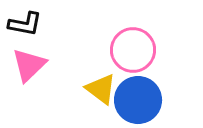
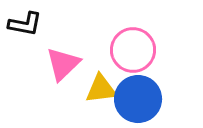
pink triangle: moved 34 px right, 1 px up
yellow triangle: rotated 44 degrees counterclockwise
blue circle: moved 1 px up
